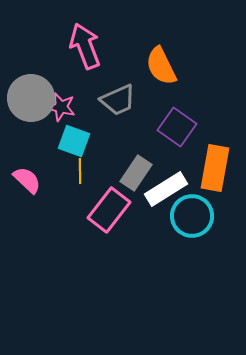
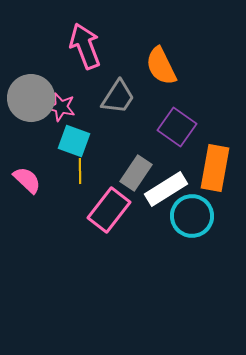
gray trapezoid: moved 3 px up; rotated 33 degrees counterclockwise
